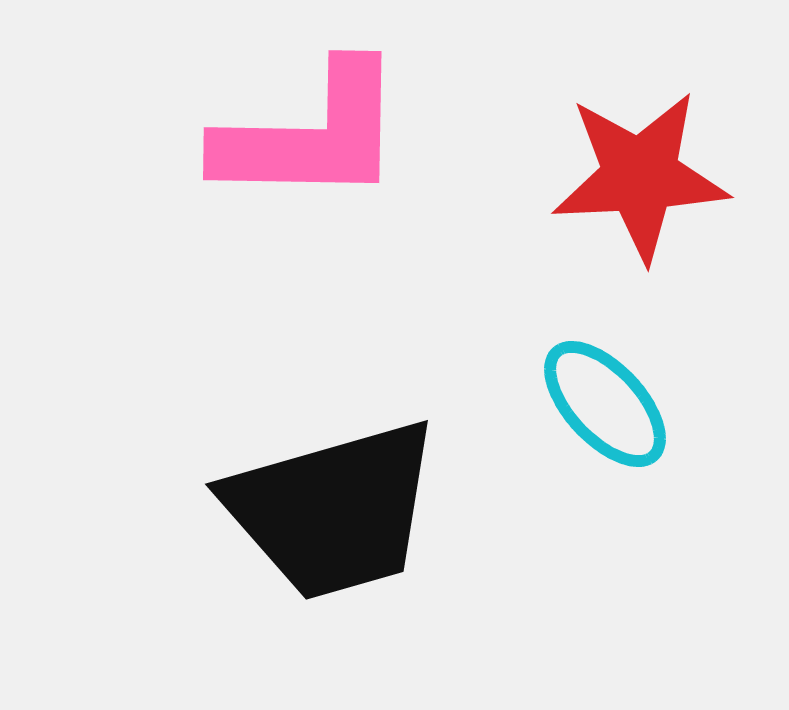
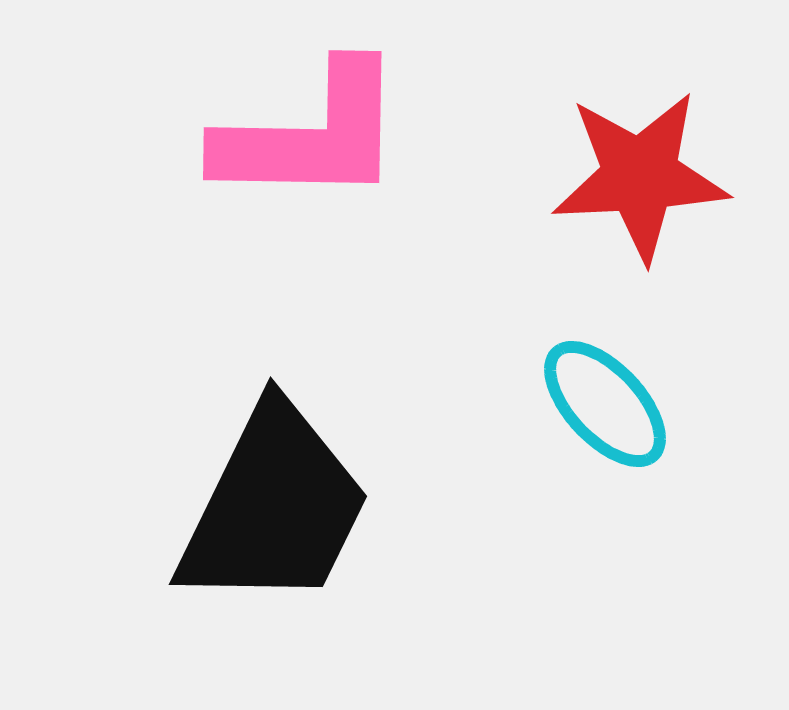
black trapezoid: moved 59 px left, 3 px up; rotated 48 degrees counterclockwise
